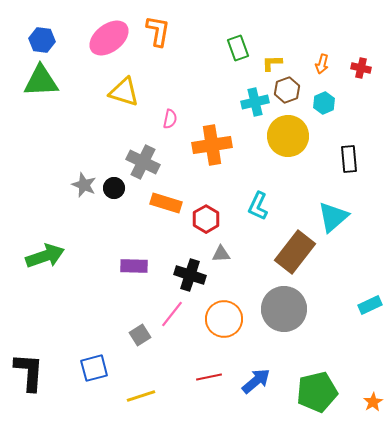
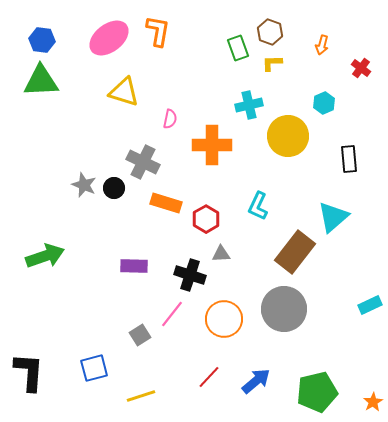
orange arrow: moved 19 px up
red cross: rotated 24 degrees clockwise
brown hexagon: moved 17 px left, 58 px up; rotated 20 degrees counterclockwise
cyan cross: moved 6 px left, 3 px down
orange cross: rotated 9 degrees clockwise
red line: rotated 35 degrees counterclockwise
